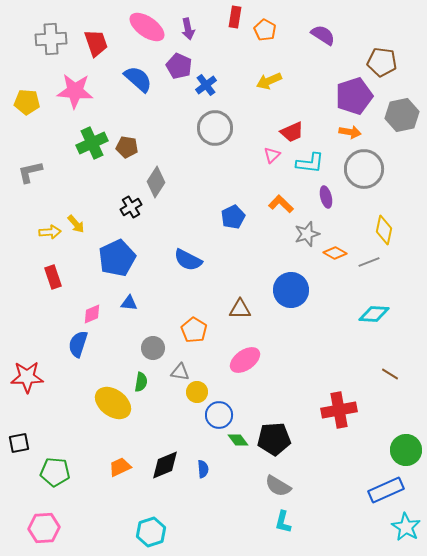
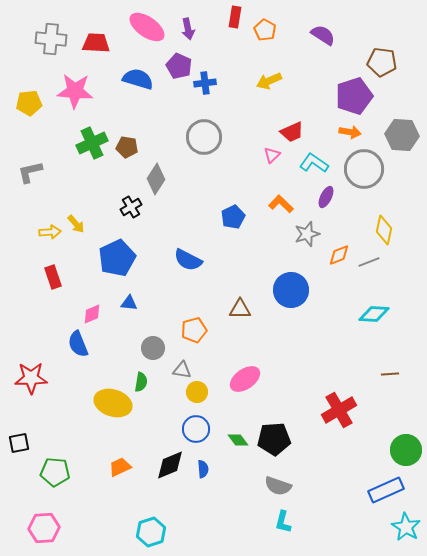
gray cross at (51, 39): rotated 8 degrees clockwise
red trapezoid at (96, 43): rotated 68 degrees counterclockwise
blue semicircle at (138, 79): rotated 24 degrees counterclockwise
blue cross at (206, 85): moved 1 px left, 2 px up; rotated 30 degrees clockwise
yellow pentagon at (27, 102): moved 2 px right, 1 px down; rotated 10 degrees counterclockwise
gray hexagon at (402, 115): moved 20 px down; rotated 16 degrees clockwise
gray circle at (215, 128): moved 11 px left, 9 px down
cyan L-shape at (310, 163): moved 4 px right; rotated 152 degrees counterclockwise
gray diamond at (156, 182): moved 3 px up
purple ellipse at (326, 197): rotated 40 degrees clockwise
orange diamond at (335, 253): moved 4 px right, 2 px down; rotated 50 degrees counterclockwise
orange pentagon at (194, 330): rotated 25 degrees clockwise
blue semicircle at (78, 344): rotated 40 degrees counterclockwise
pink ellipse at (245, 360): moved 19 px down
gray triangle at (180, 372): moved 2 px right, 2 px up
brown line at (390, 374): rotated 36 degrees counterclockwise
red star at (27, 377): moved 4 px right, 1 px down
yellow ellipse at (113, 403): rotated 18 degrees counterclockwise
red cross at (339, 410): rotated 20 degrees counterclockwise
blue circle at (219, 415): moved 23 px left, 14 px down
black diamond at (165, 465): moved 5 px right
gray semicircle at (278, 486): rotated 12 degrees counterclockwise
